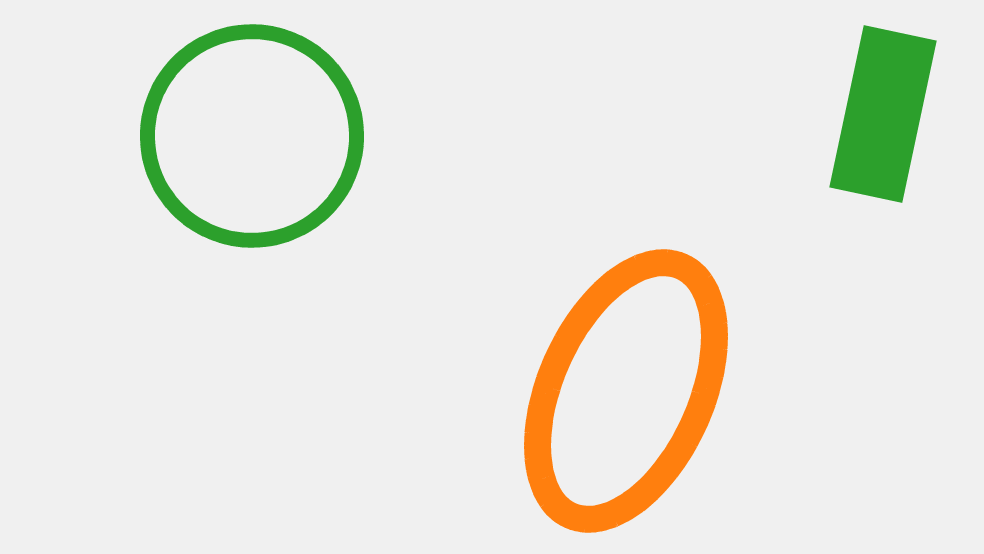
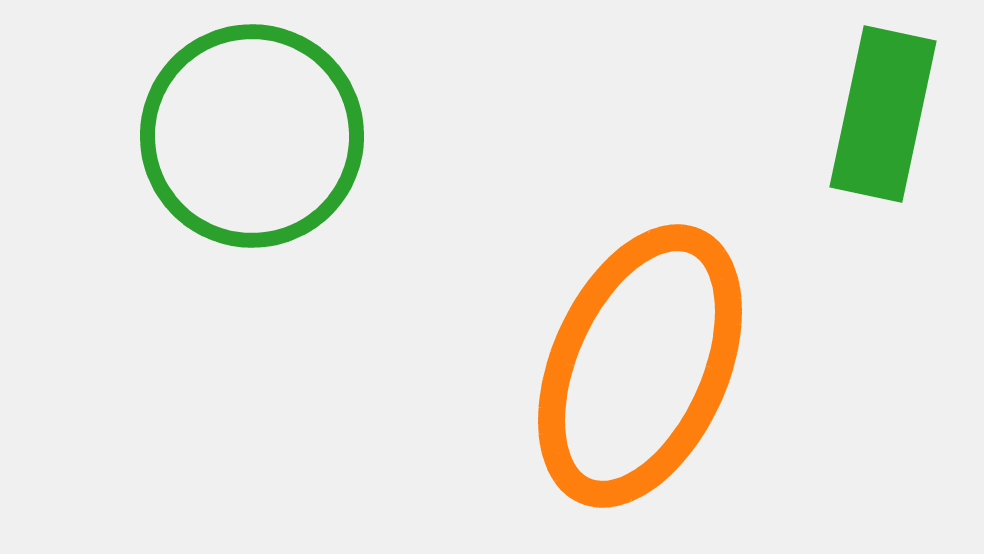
orange ellipse: moved 14 px right, 25 px up
